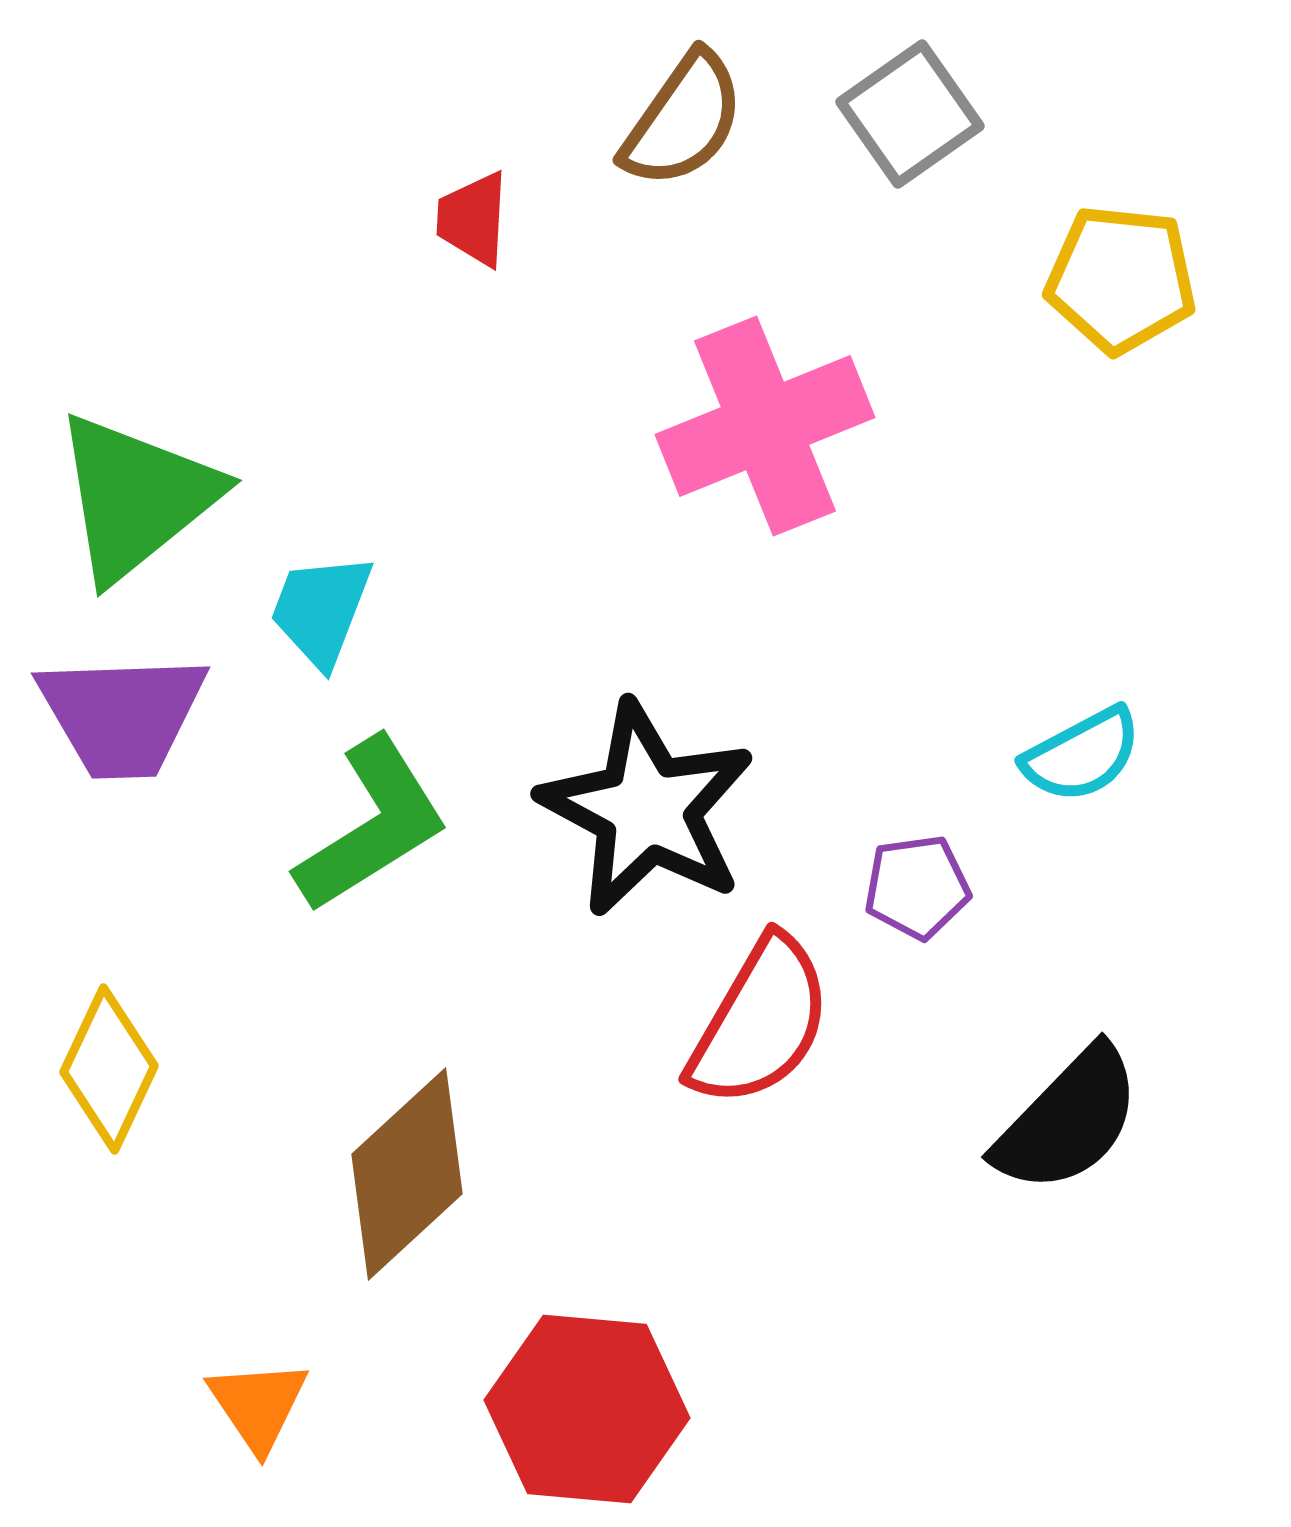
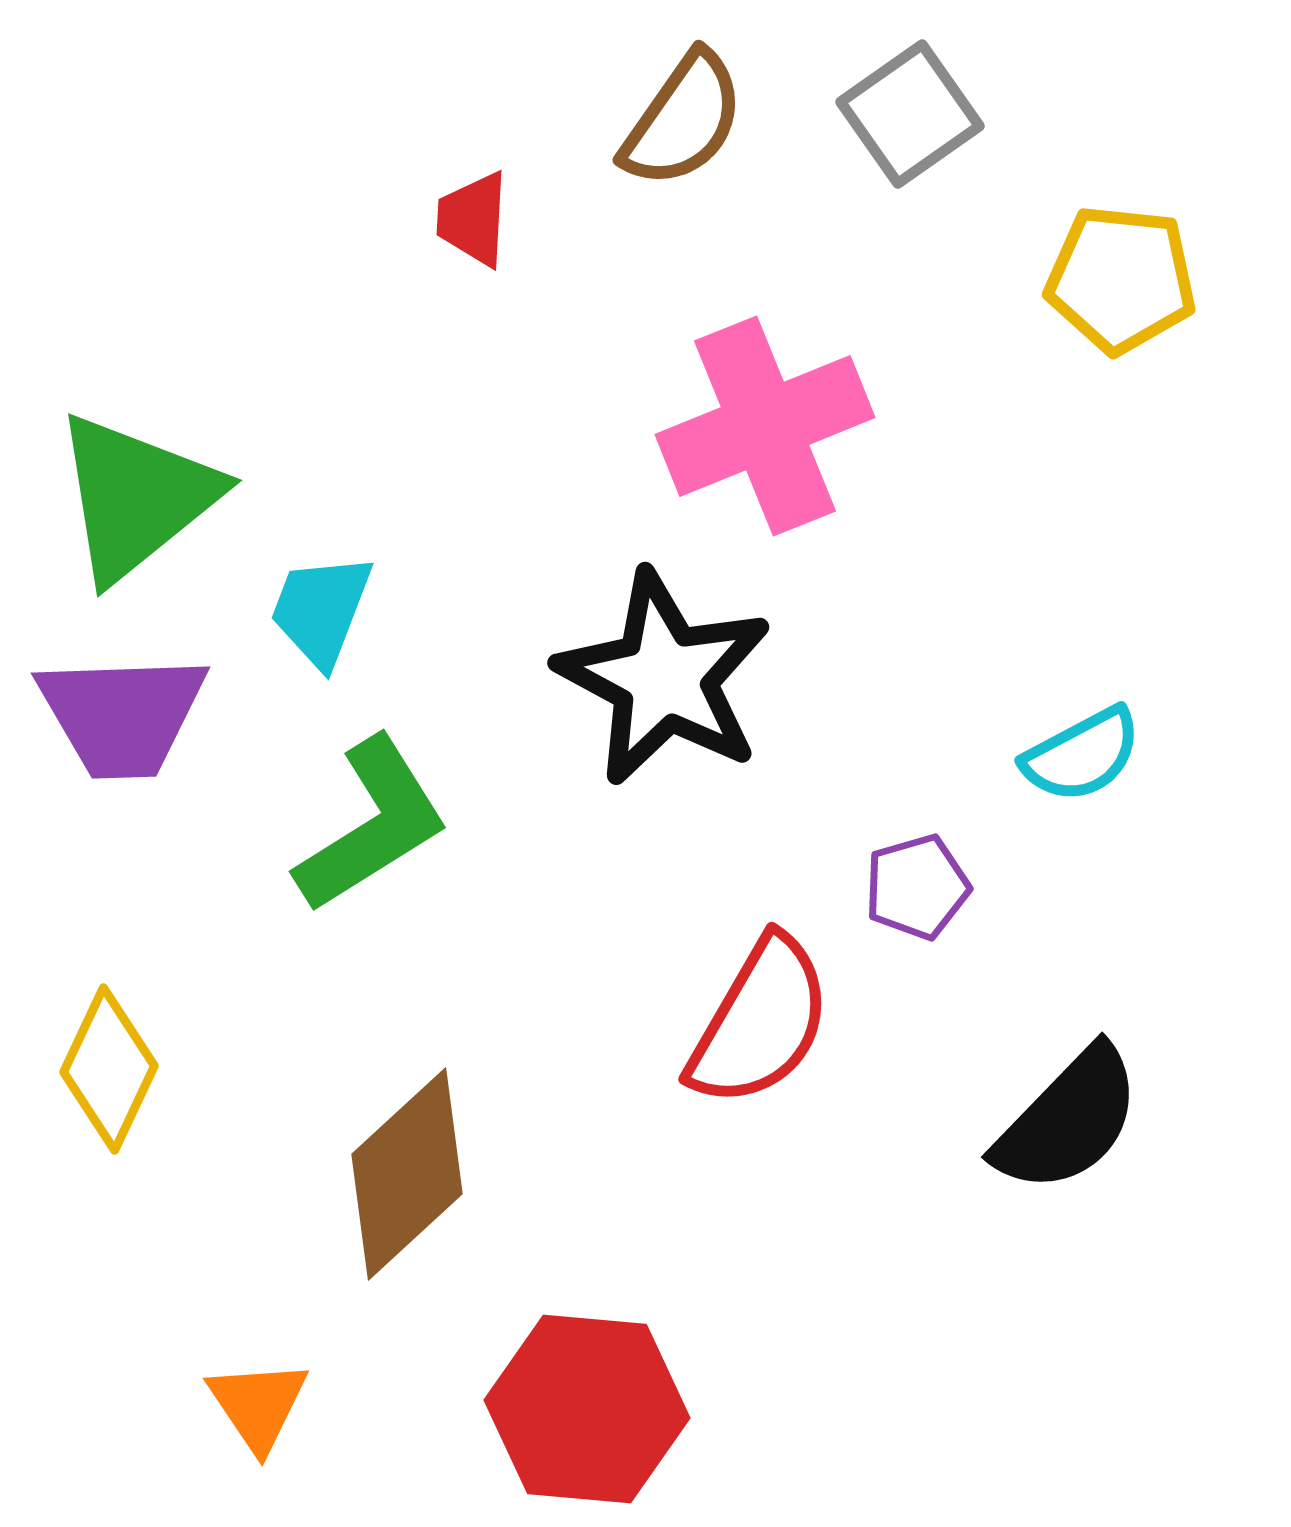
black star: moved 17 px right, 131 px up
purple pentagon: rotated 8 degrees counterclockwise
